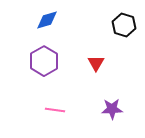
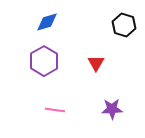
blue diamond: moved 2 px down
